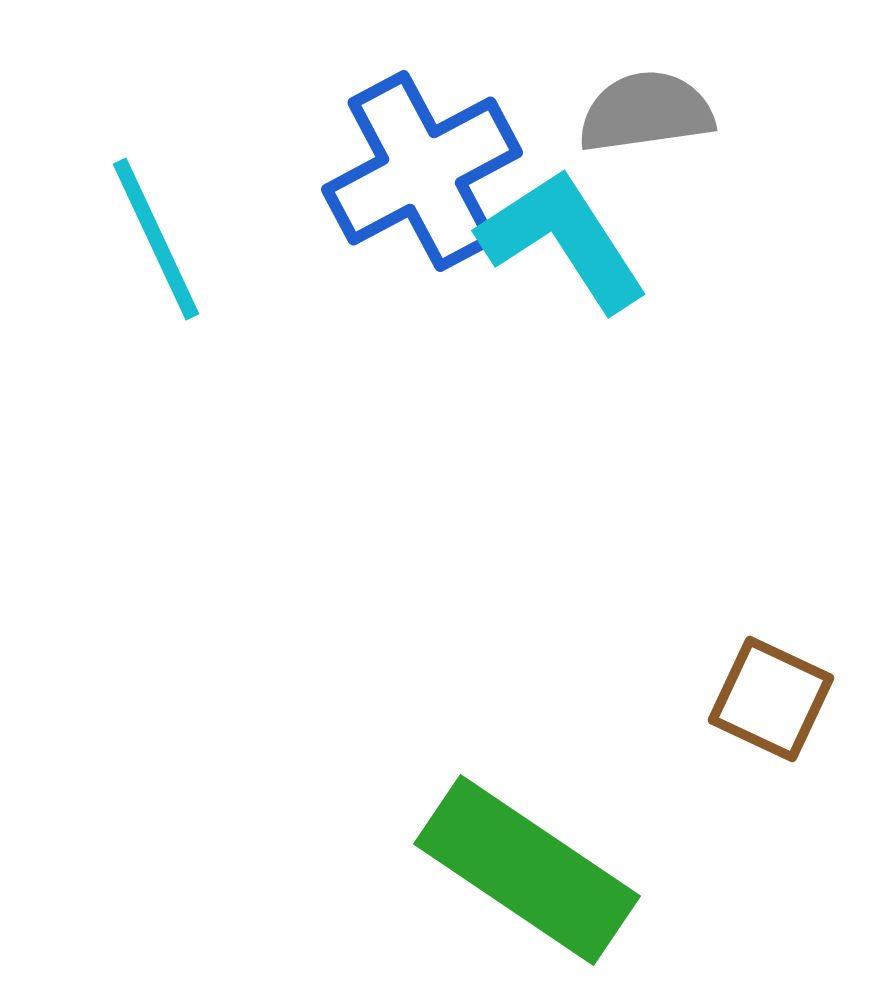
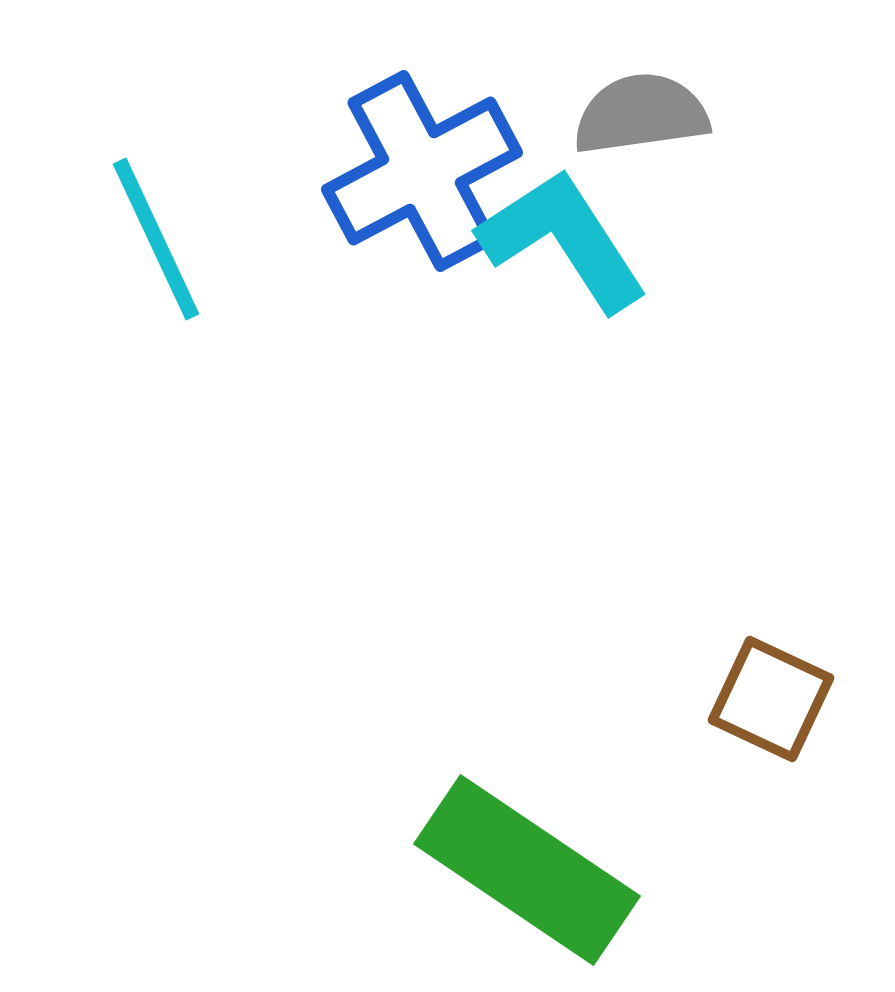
gray semicircle: moved 5 px left, 2 px down
